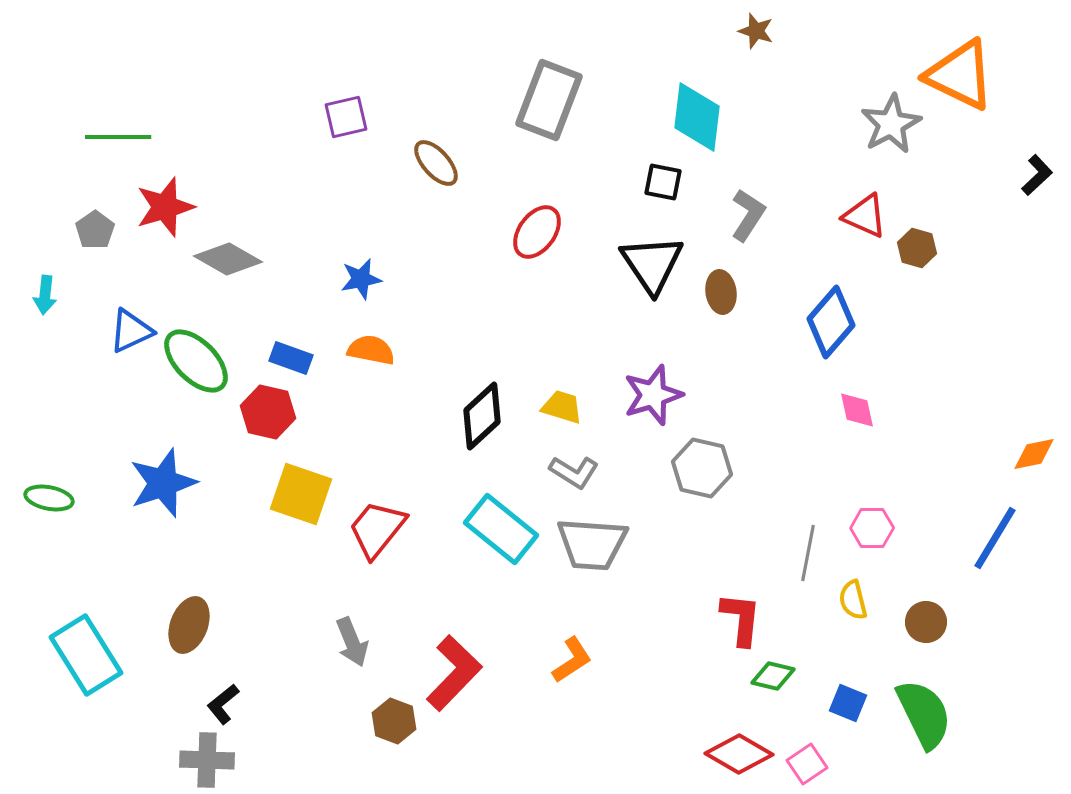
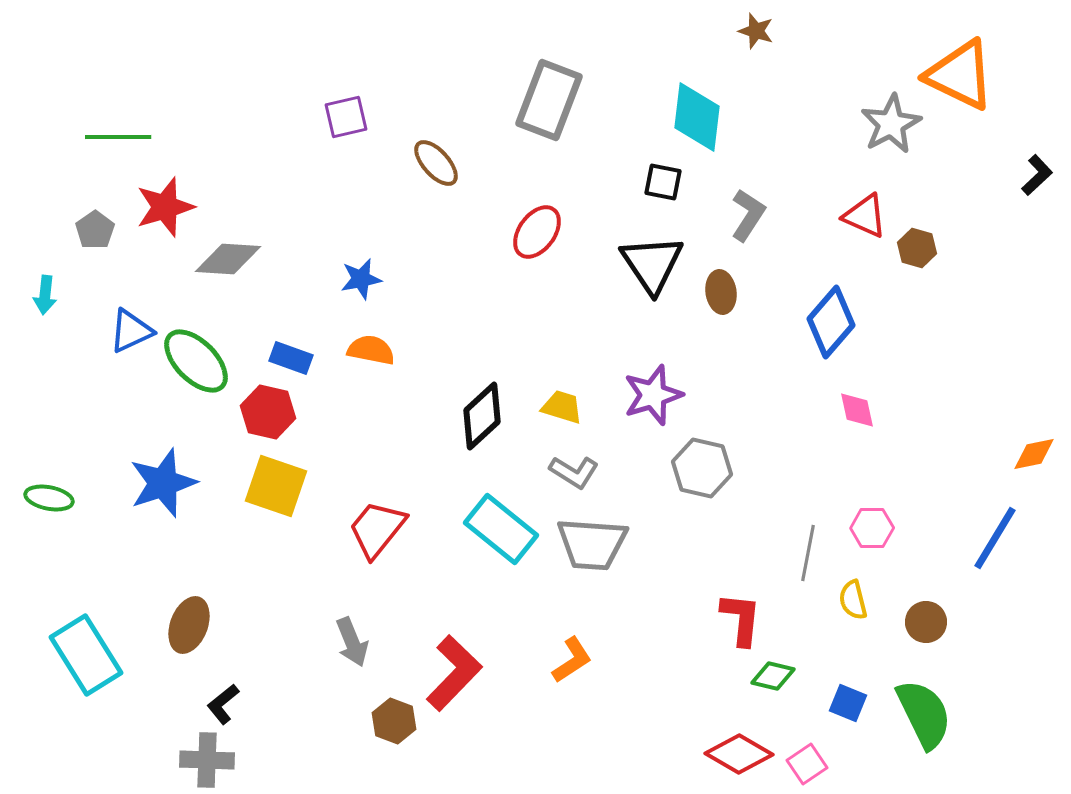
gray diamond at (228, 259): rotated 26 degrees counterclockwise
yellow square at (301, 494): moved 25 px left, 8 px up
